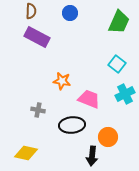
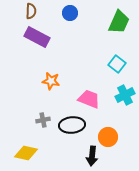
orange star: moved 11 px left
cyan cross: moved 1 px down
gray cross: moved 5 px right, 10 px down; rotated 24 degrees counterclockwise
